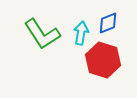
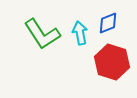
cyan arrow: moved 1 px left; rotated 20 degrees counterclockwise
red hexagon: moved 9 px right, 2 px down
